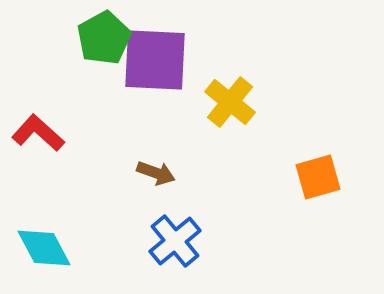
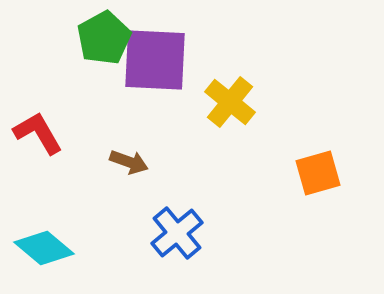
red L-shape: rotated 18 degrees clockwise
brown arrow: moved 27 px left, 11 px up
orange square: moved 4 px up
blue cross: moved 2 px right, 8 px up
cyan diamond: rotated 22 degrees counterclockwise
